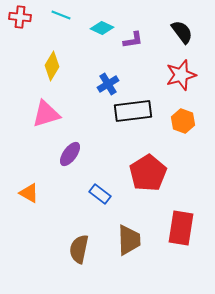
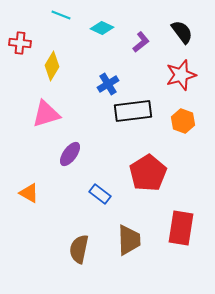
red cross: moved 26 px down
purple L-shape: moved 8 px right, 2 px down; rotated 30 degrees counterclockwise
